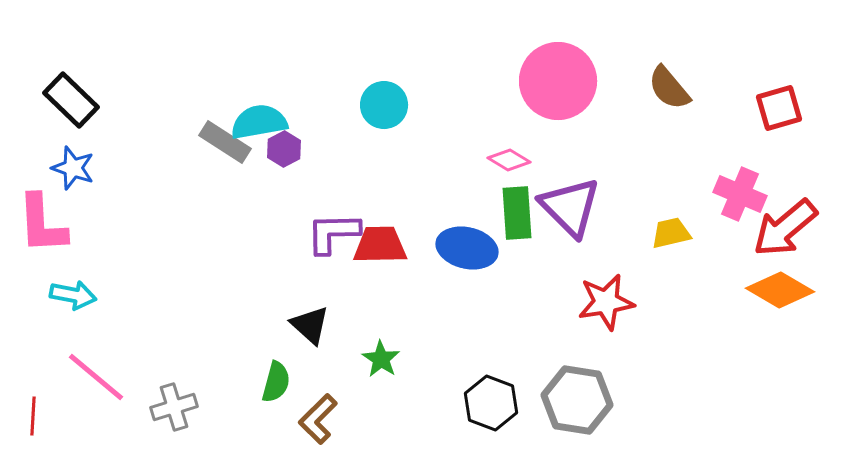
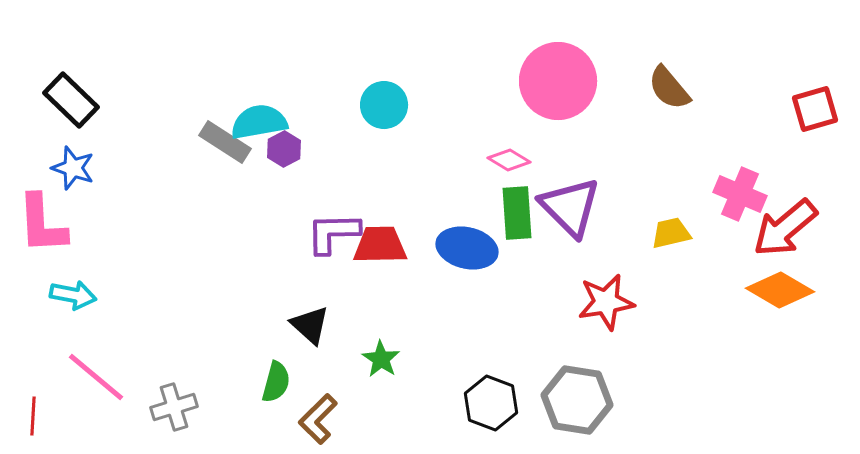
red square: moved 36 px right, 1 px down
